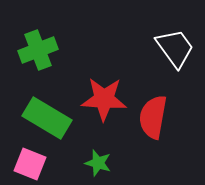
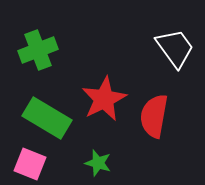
red star: rotated 30 degrees counterclockwise
red semicircle: moved 1 px right, 1 px up
